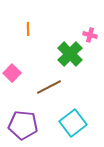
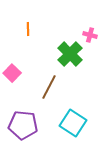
brown line: rotated 35 degrees counterclockwise
cyan square: rotated 20 degrees counterclockwise
